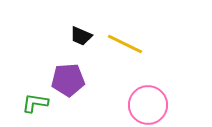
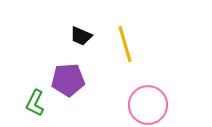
yellow line: rotated 48 degrees clockwise
green L-shape: rotated 72 degrees counterclockwise
